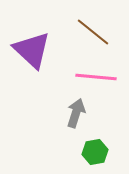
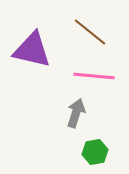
brown line: moved 3 px left
purple triangle: rotated 30 degrees counterclockwise
pink line: moved 2 px left, 1 px up
